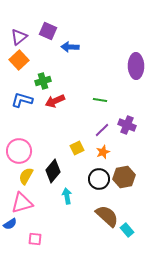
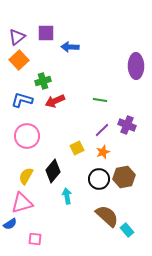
purple square: moved 2 px left, 2 px down; rotated 24 degrees counterclockwise
purple triangle: moved 2 px left
pink circle: moved 8 px right, 15 px up
